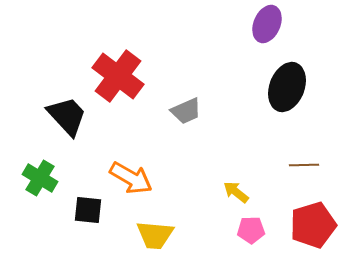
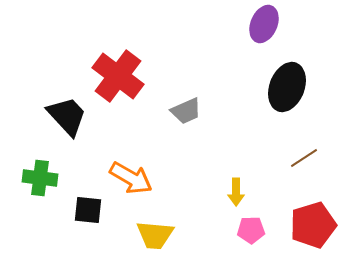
purple ellipse: moved 3 px left
brown line: moved 7 px up; rotated 32 degrees counterclockwise
green cross: rotated 24 degrees counterclockwise
yellow arrow: rotated 128 degrees counterclockwise
